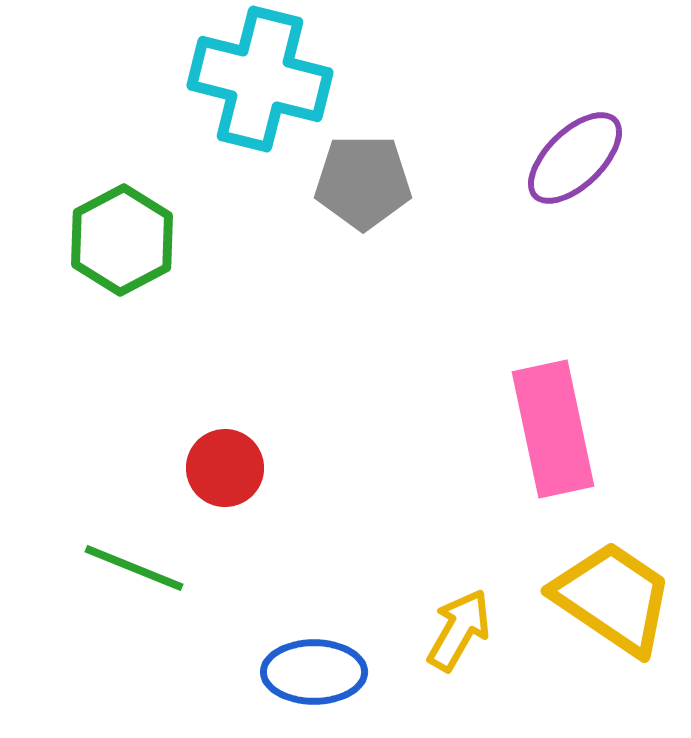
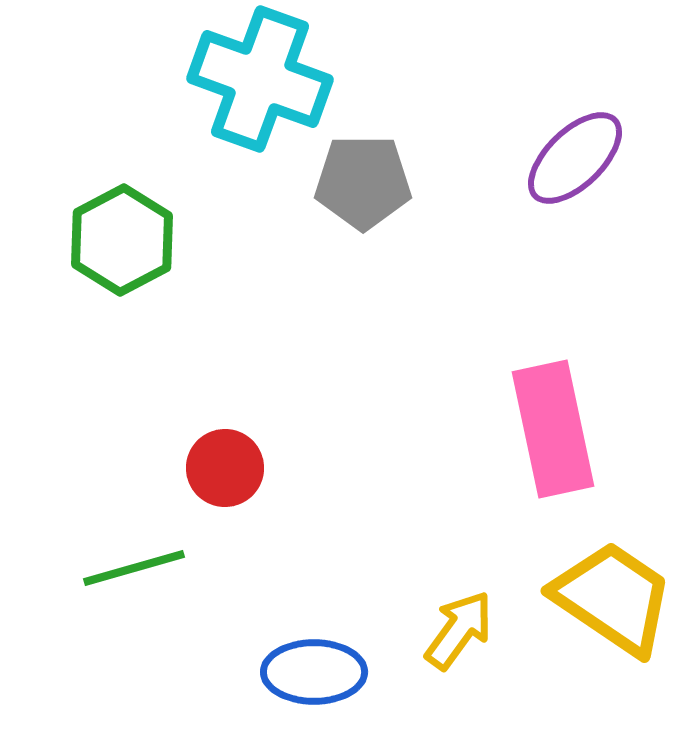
cyan cross: rotated 6 degrees clockwise
green line: rotated 38 degrees counterclockwise
yellow arrow: rotated 6 degrees clockwise
